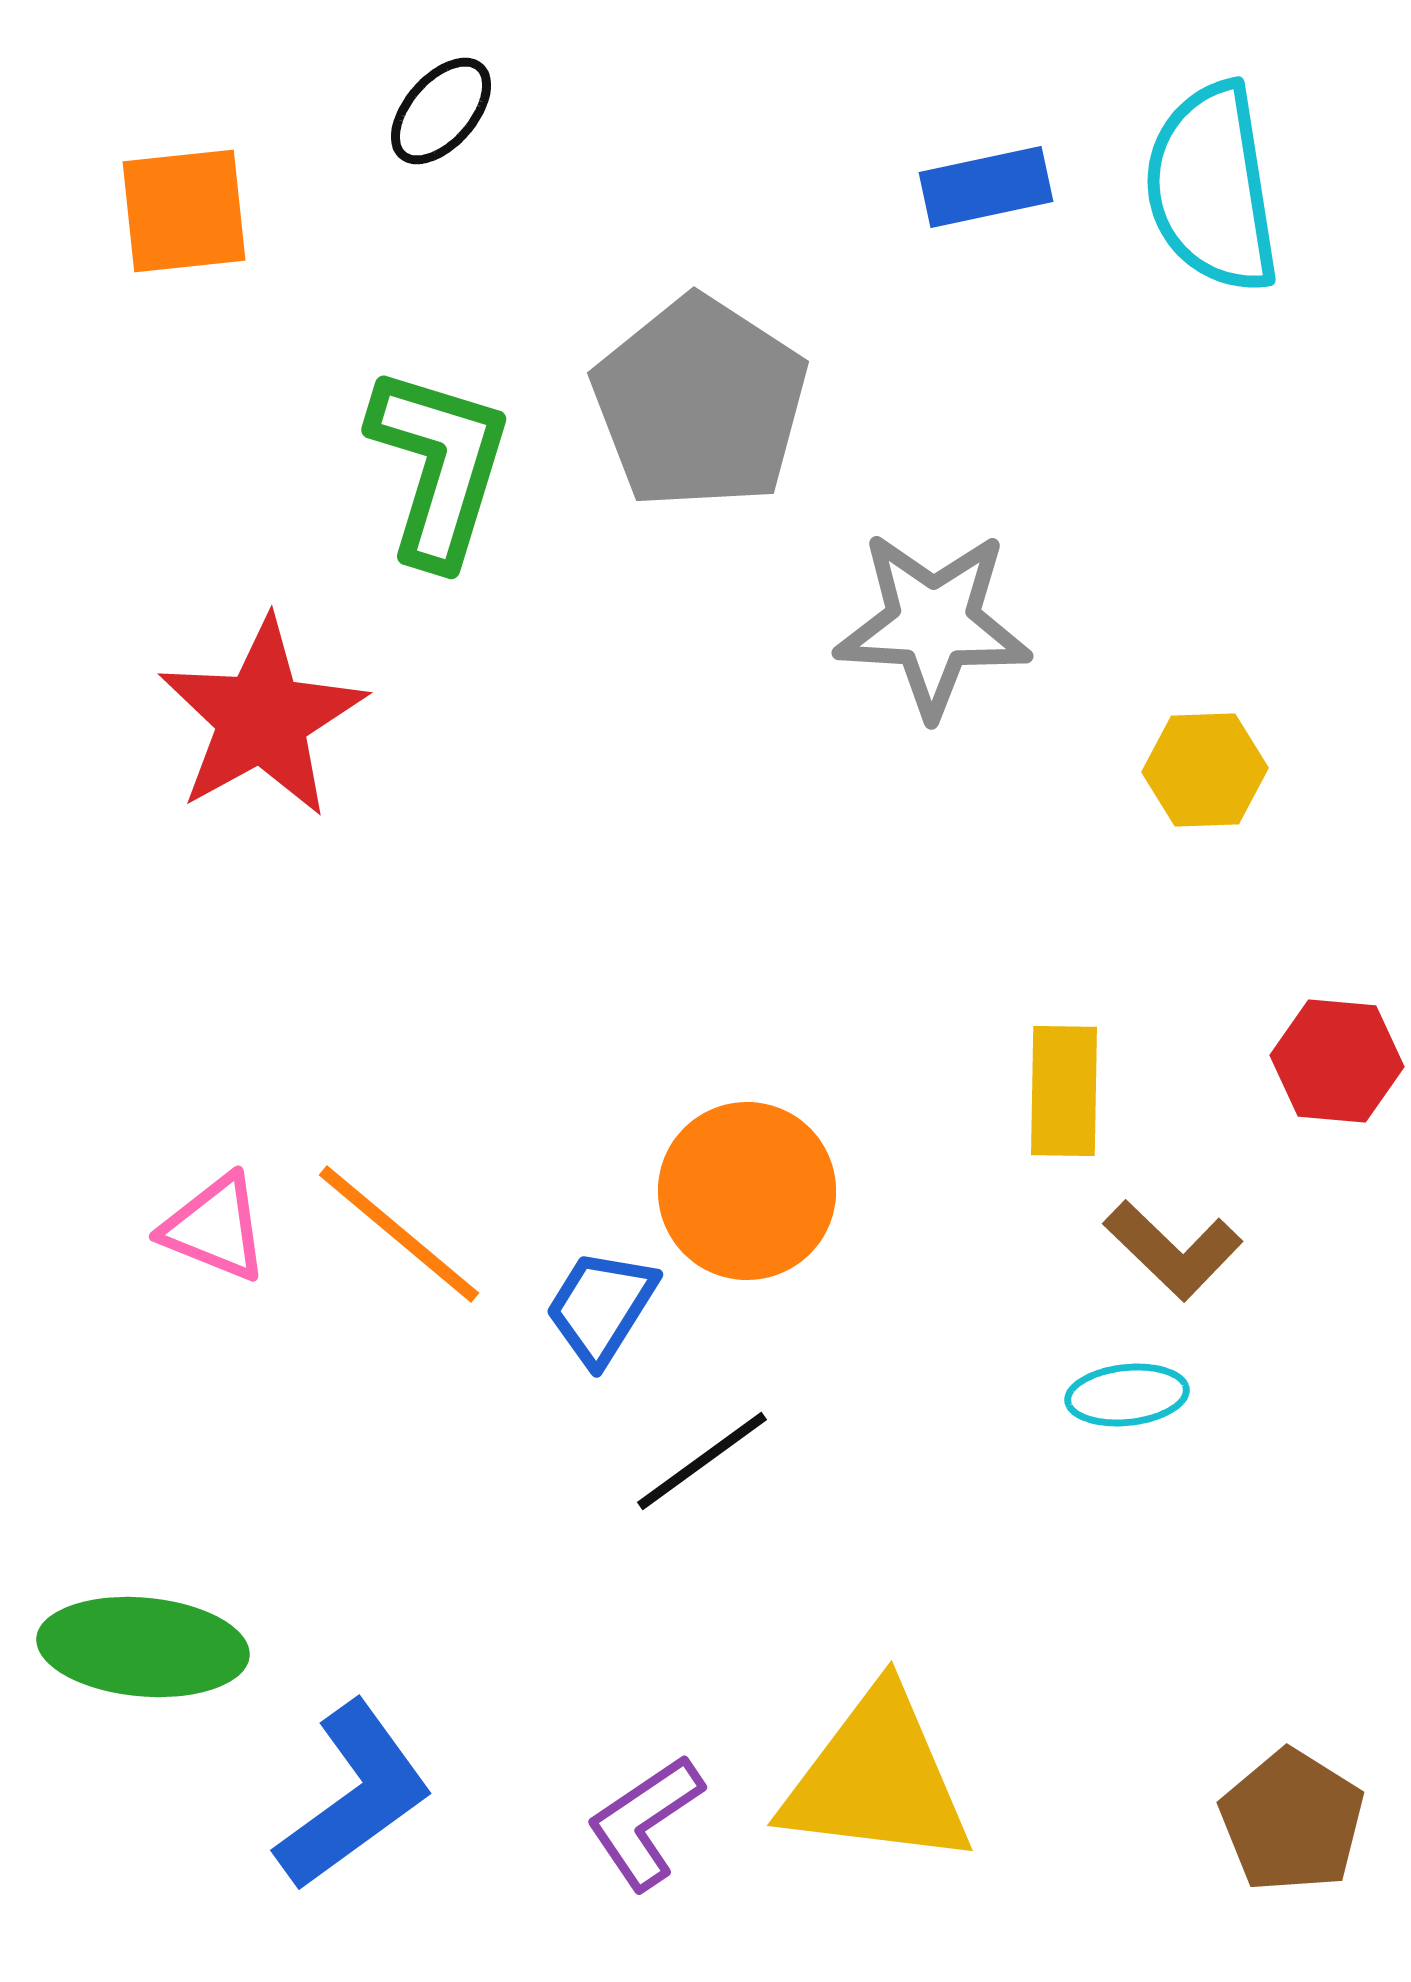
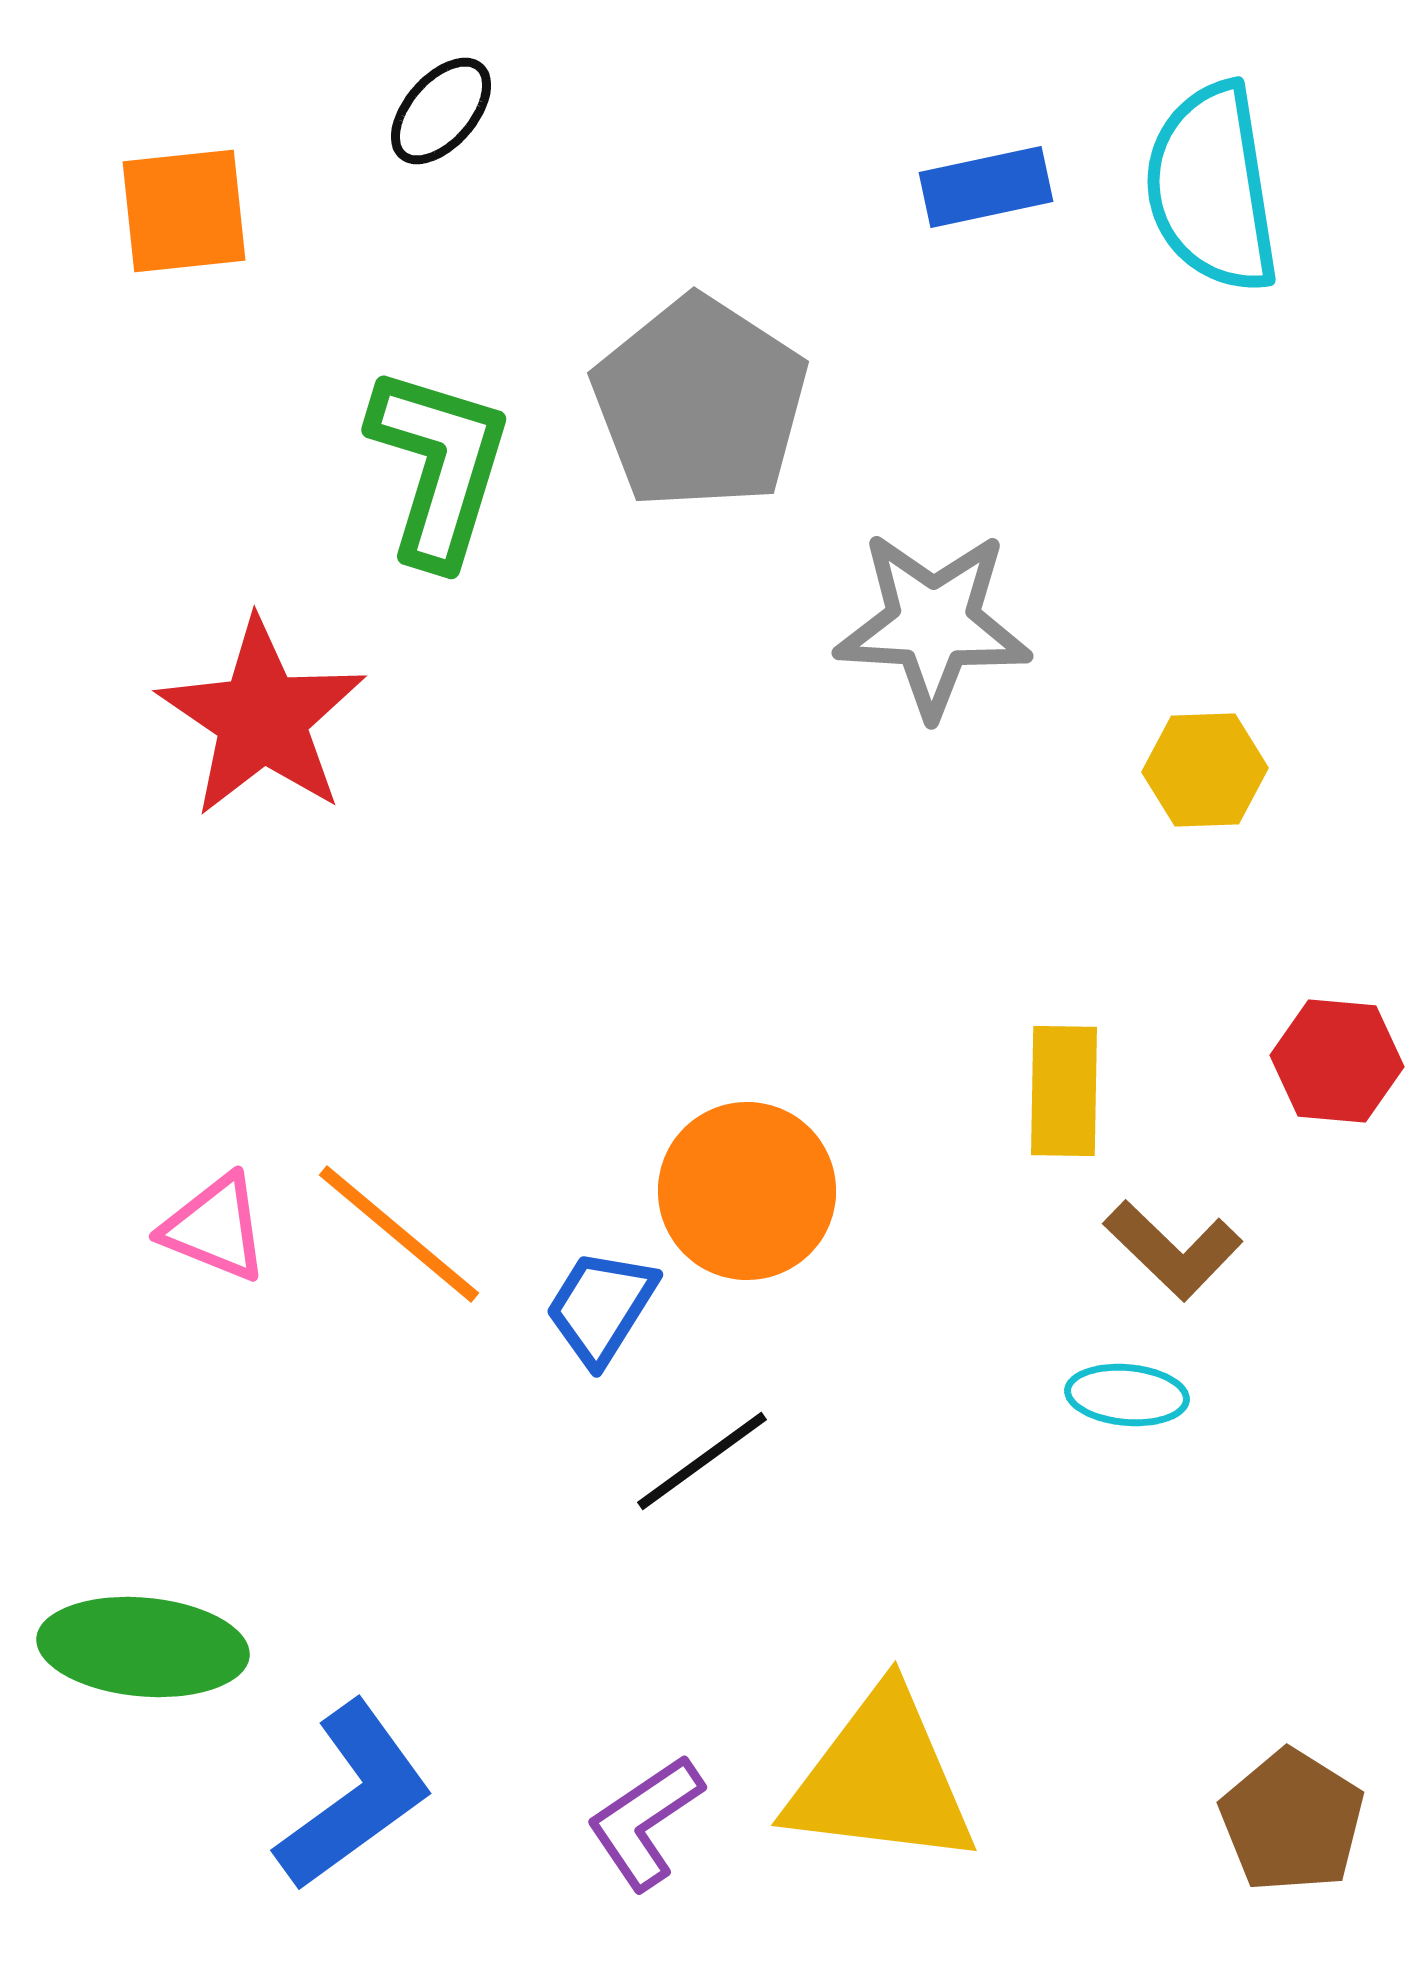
red star: rotated 9 degrees counterclockwise
cyan ellipse: rotated 11 degrees clockwise
yellow triangle: moved 4 px right
